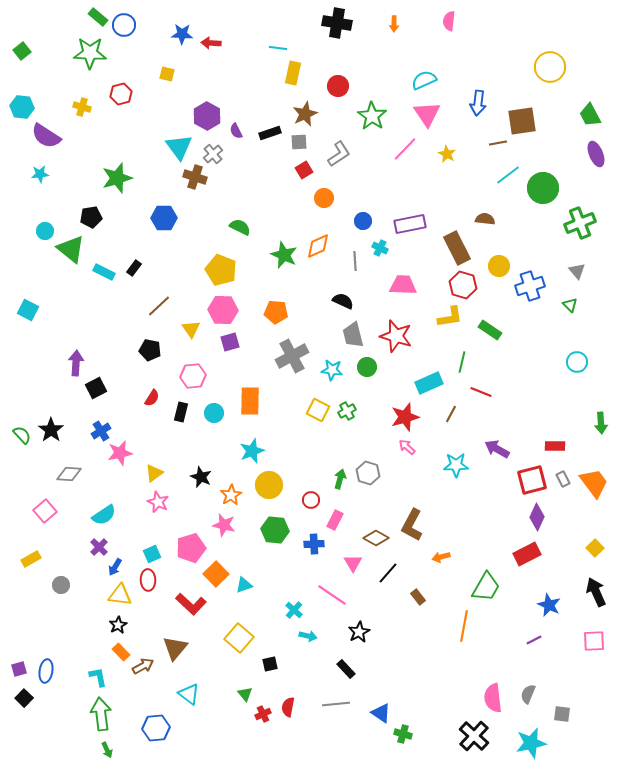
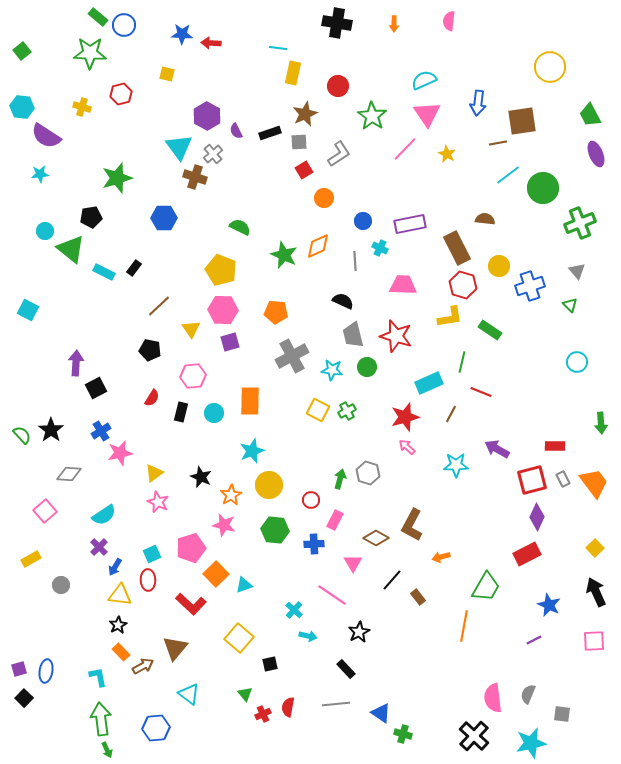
black line at (388, 573): moved 4 px right, 7 px down
green arrow at (101, 714): moved 5 px down
